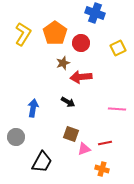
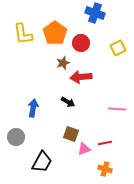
yellow L-shape: rotated 140 degrees clockwise
orange cross: moved 3 px right
